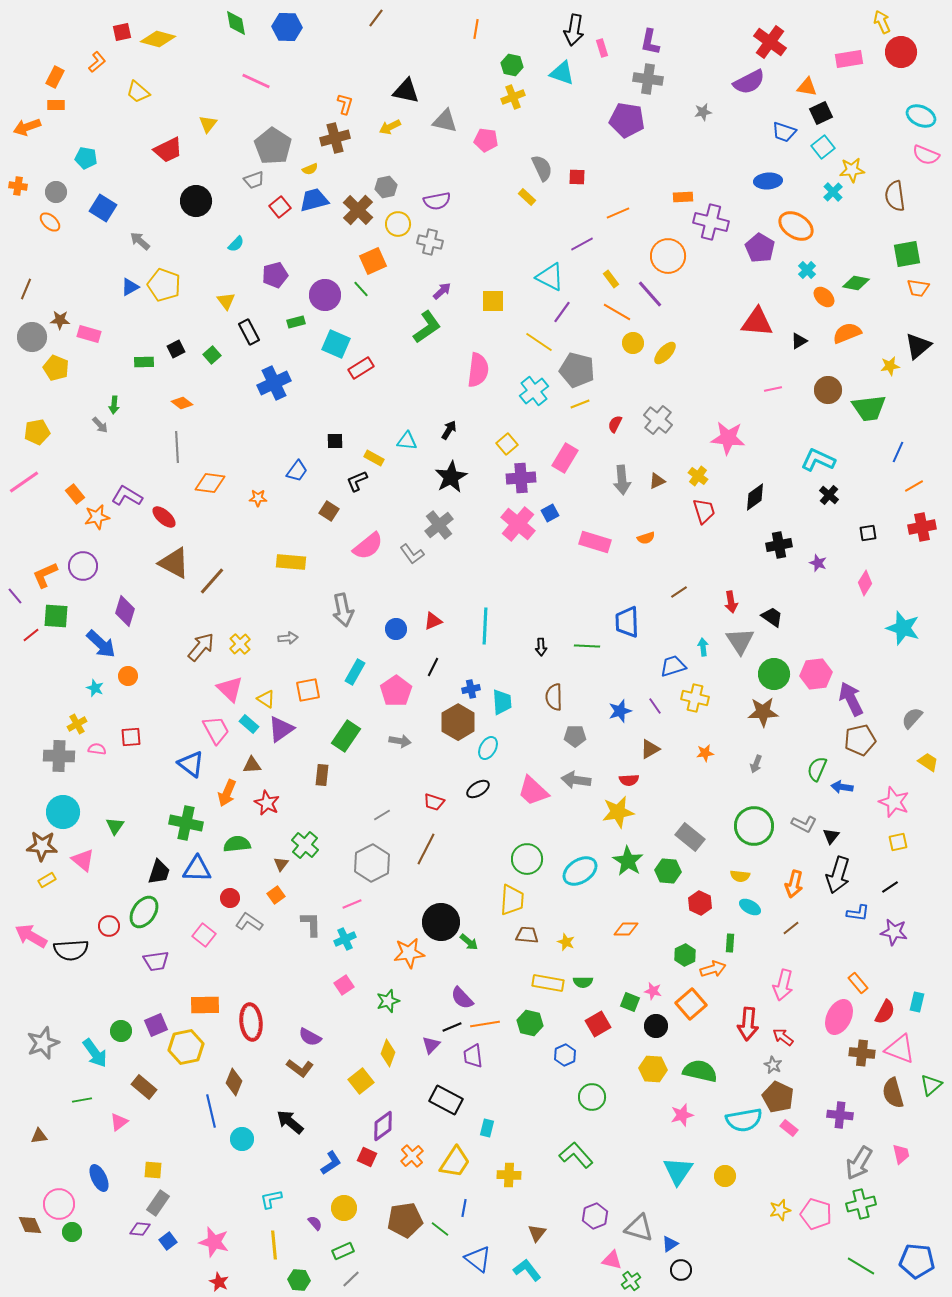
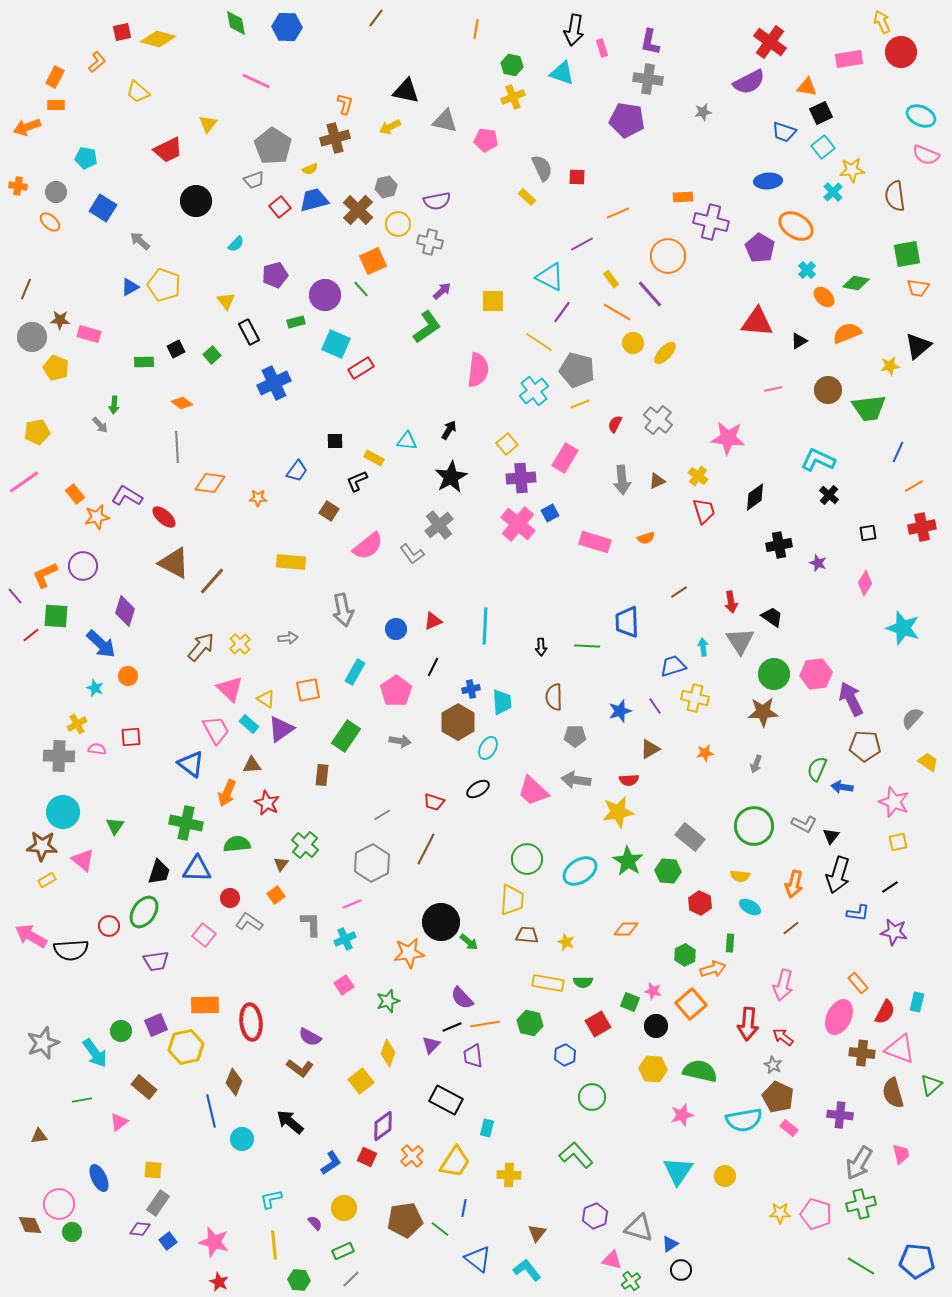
brown pentagon at (860, 740): moved 5 px right, 6 px down; rotated 16 degrees clockwise
yellow star at (780, 1210): moved 3 px down; rotated 15 degrees clockwise
